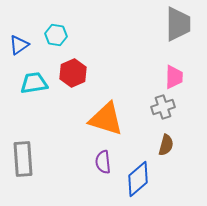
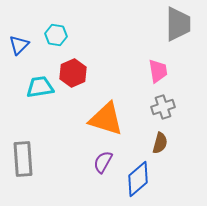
blue triangle: rotated 10 degrees counterclockwise
pink trapezoid: moved 16 px left, 6 px up; rotated 10 degrees counterclockwise
cyan trapezoid: moved 6 px right, 4 px down
brown semicircle: moved 6 px left, 2 px up
purple semicircle: rotated 35 degrees clockwise
